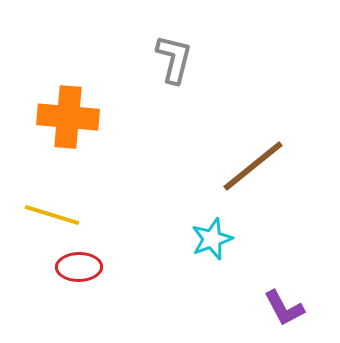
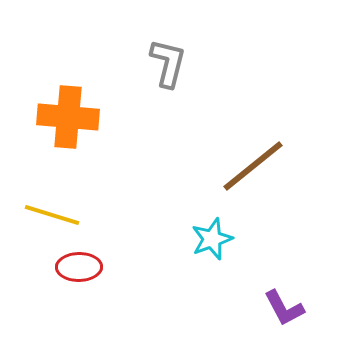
gray L-shape: moved 6 px left, 4 px down
